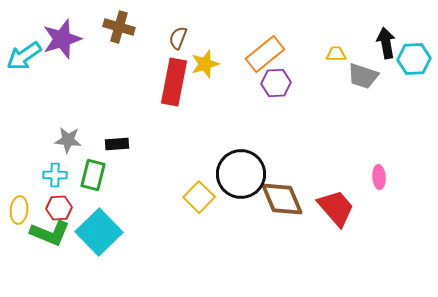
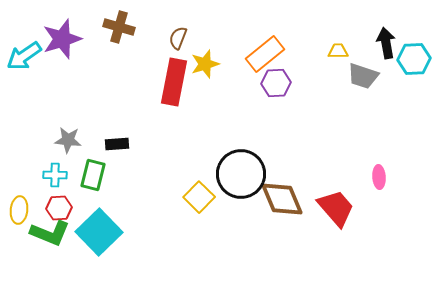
yellow trapezoid: moved 2 px right, 3 px up
